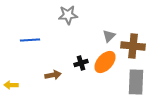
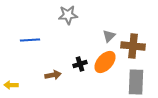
black cross: moved 1 px left, 1 px down
